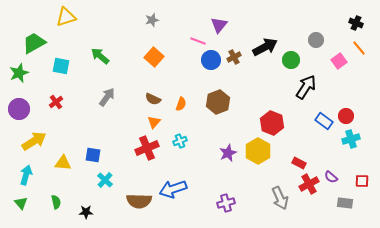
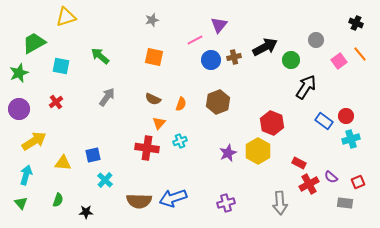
pink line at (198, 41): moved 3 px left, 1 px up; rotated 49 degrees counterclockwise
orange line at (359, 48): moved 1 px right, 6 px down
orange square at (154, 57): rotated 30 degrees counterclockwise
brown cross at (234, 57): rotated 16 degrees clockwise
orange triangle at (154, 122): moved 5 px right, 1 px down
red cross at (147, 148): rotated 30 degrees clockwise
blue square at (93, 155): rotated 21 degrees counterclockwise
red square at (362, 181): moved 4 px left, 1 px down; rotated 24 degrees counterclockwise
blue arrow at (173, 189): moved 9 px down
gray arrow at (280, 198): moved 5 px down; rotated 20 degrees clockwise
green semicircle at (56, 202): moved 2 px right, 2 px up; rotated 32 degrees clockwise
